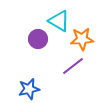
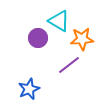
purple circle: moved 1 px up
purple line: moved 4 px left, 1 px up
blue star: rotated 10 degrees counterclockwise
